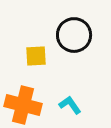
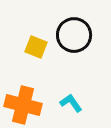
yellow square: moved 9 px up; rotated 25 degrees clockwise
cyan L-shape: moved 1 px right, 2 px up
